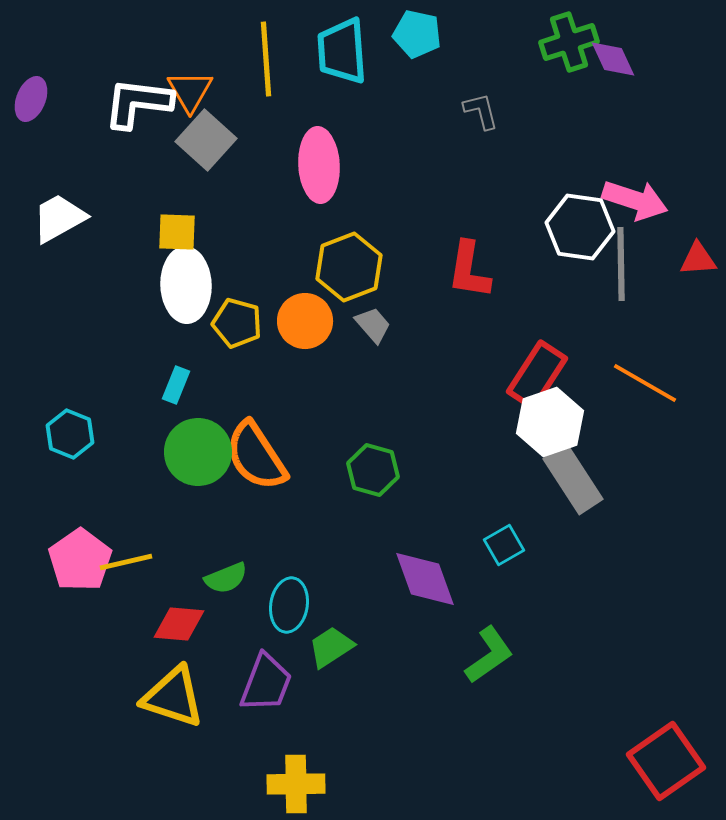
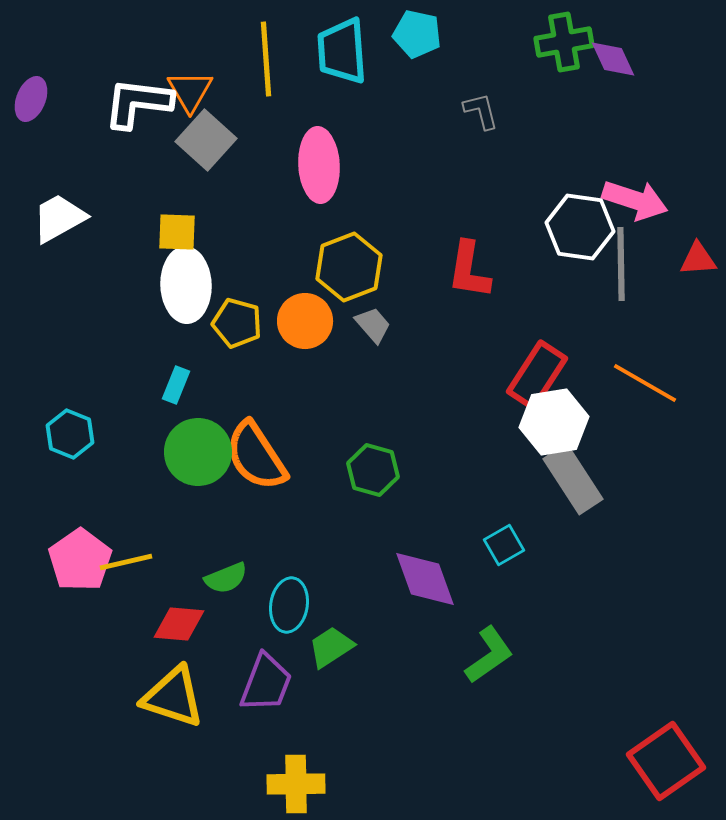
green cross at (569, 42): moved 5 px left; rotated 8 degrees clockwise
white hexagon at (550, 422): moved 4 px right; rotated 10 degrees clockwise
